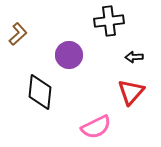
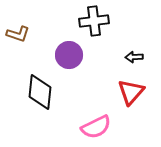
black cross: moved 15 px left
brown L-shape: rotated 60 degrees clockwise
